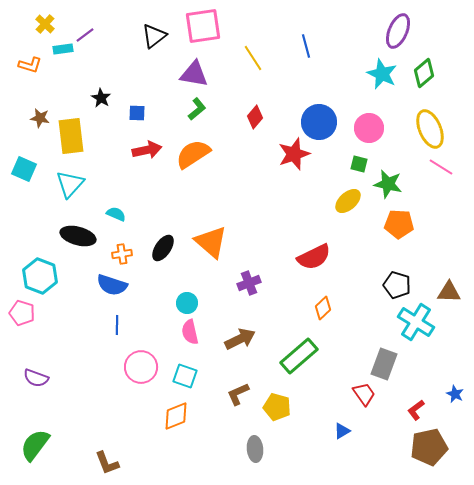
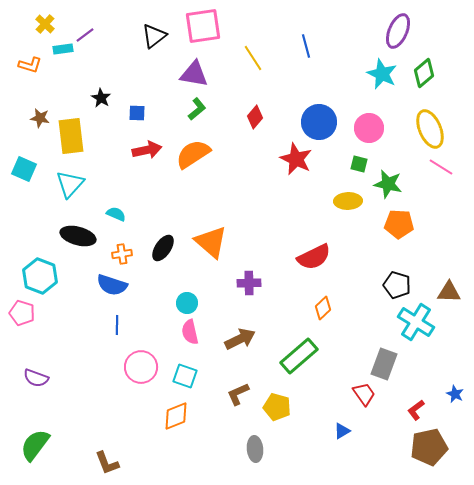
red star at (294, 154): moved 2 px right, 5 px down; rotated 28 degrees counterclockwise
yellow ellipse at (348, 201): rotated 40 degrees clockwise
purple cross at (249, 283): rotated 20 degrees clockwise
